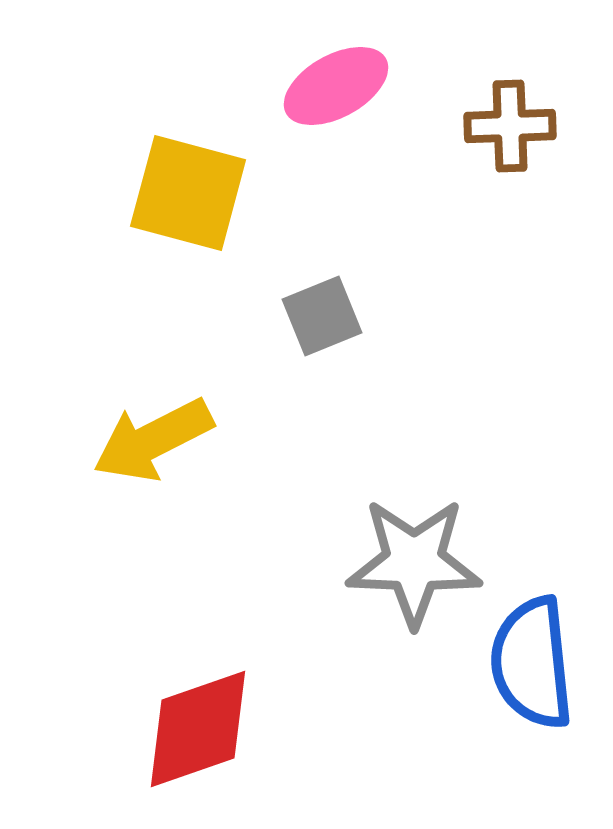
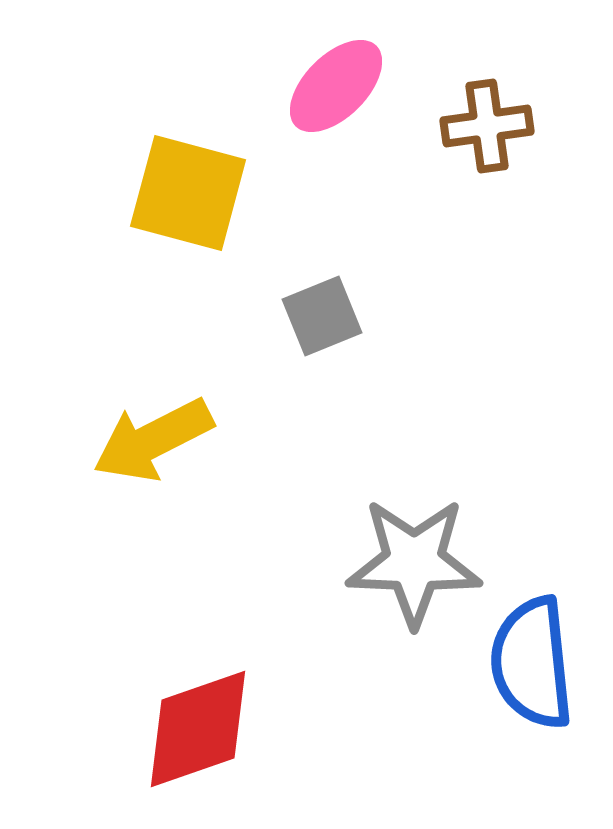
pink ellipse: rotated 16 degrees counterclockwise
brown cross: moved 23 px left; rotated 6 degrees counterclockwise
